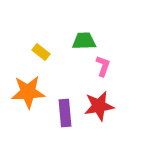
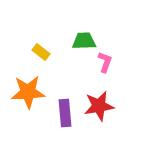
pink L-shape: moved 2 px right, 4 px up
